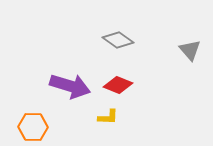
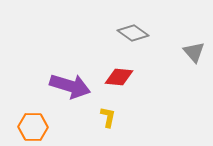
gray diamond: moved 15 px right, 7 px up
gray triangle: moved 4 px right, 2 px down
red diamond: moved 1 px right, 8 px up; rotated 16 degrees counterclockwise
yellow L-shape: rotated 80 degrees counterclockwise
